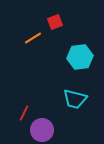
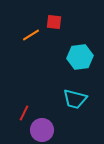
red square: moved 1 px left; rotated 28 degrees clockwise
orange line: moved 2 px left, 3 px up
